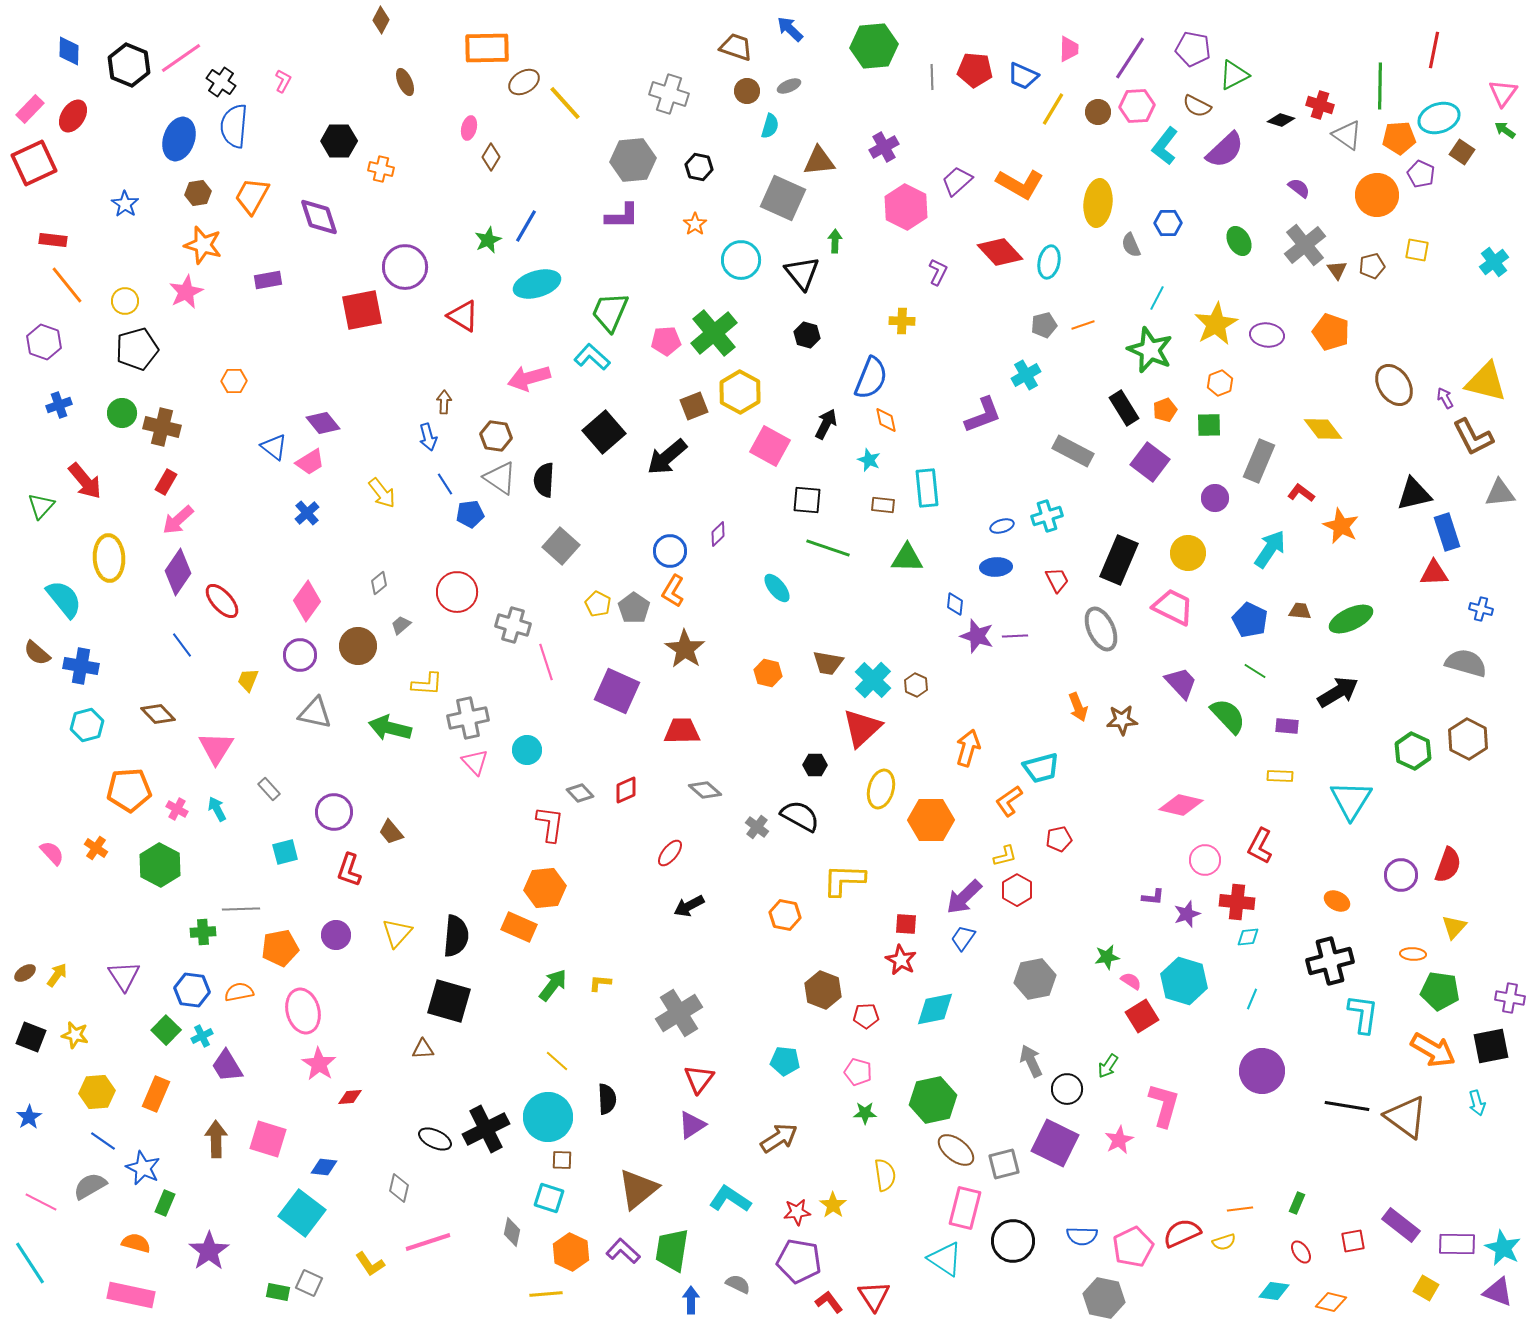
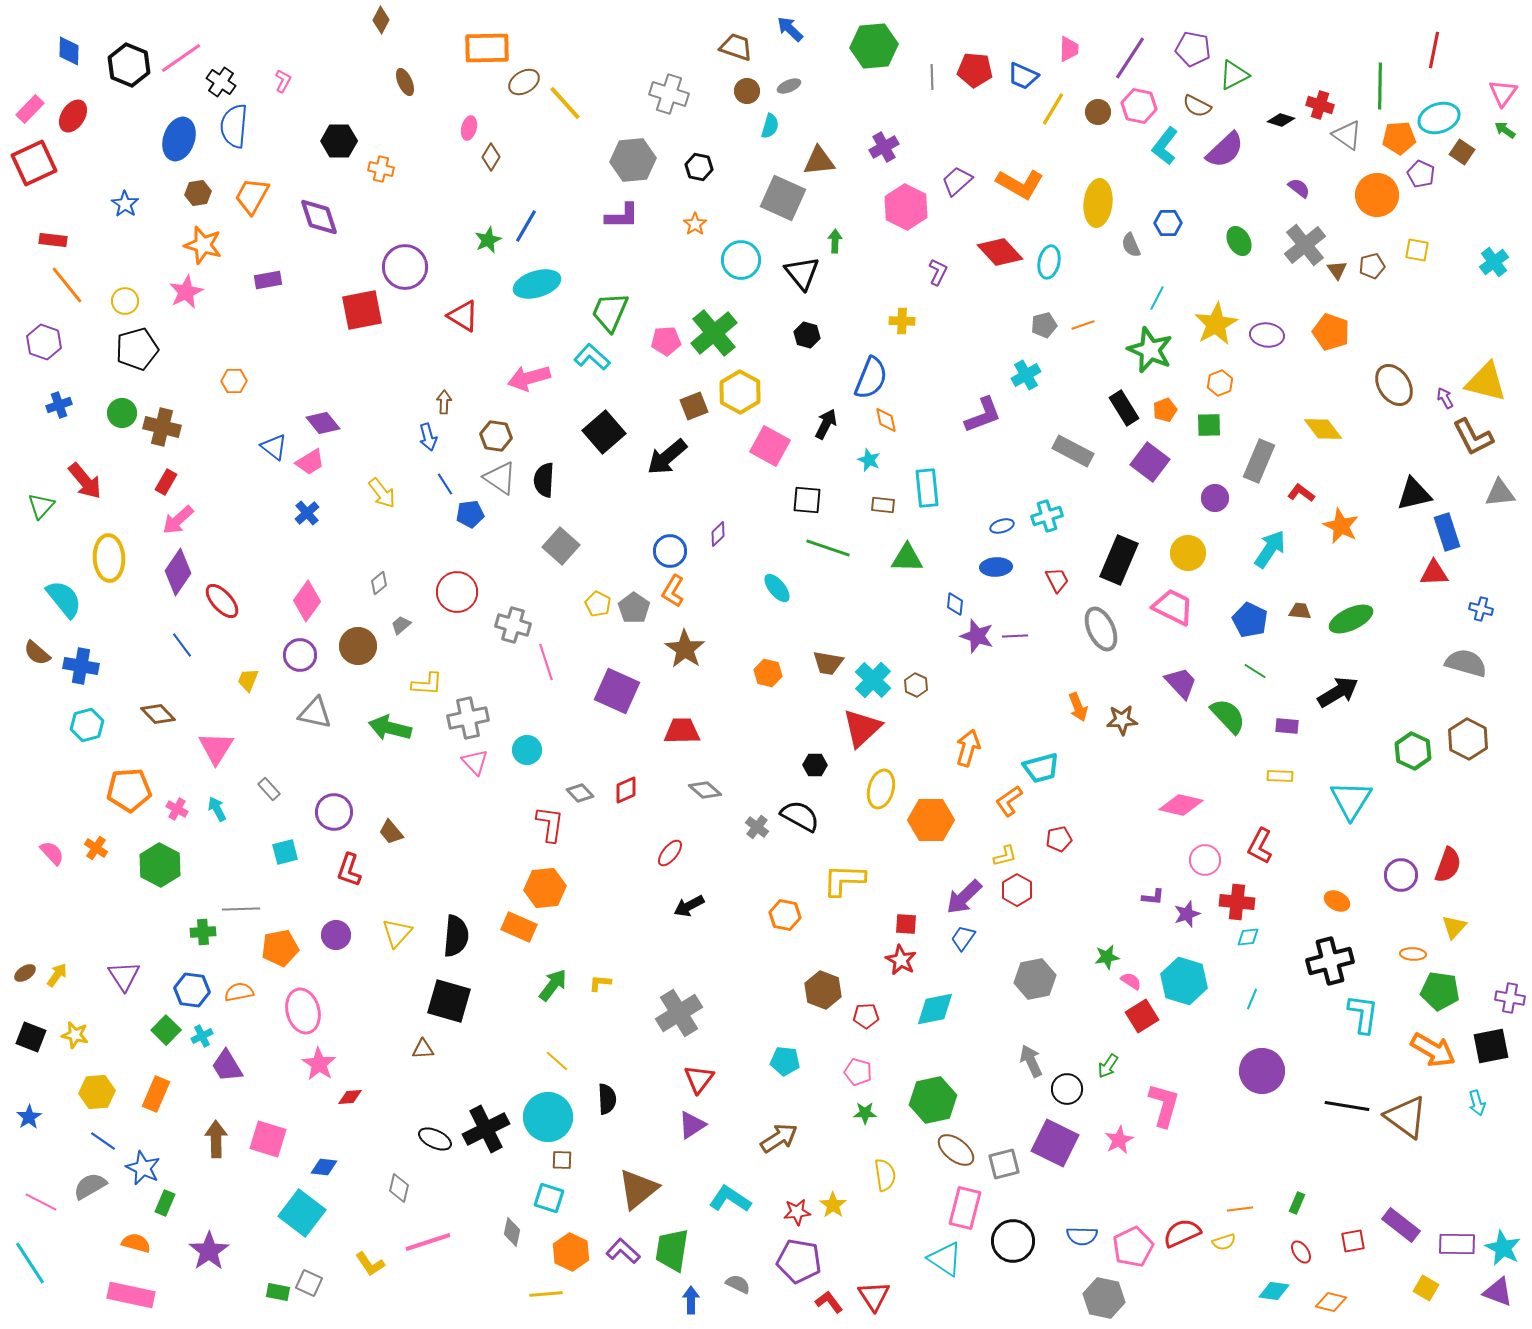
pink hexagon at (1137, 106): moved 2 px right; rotated 16 degrees clockwise
